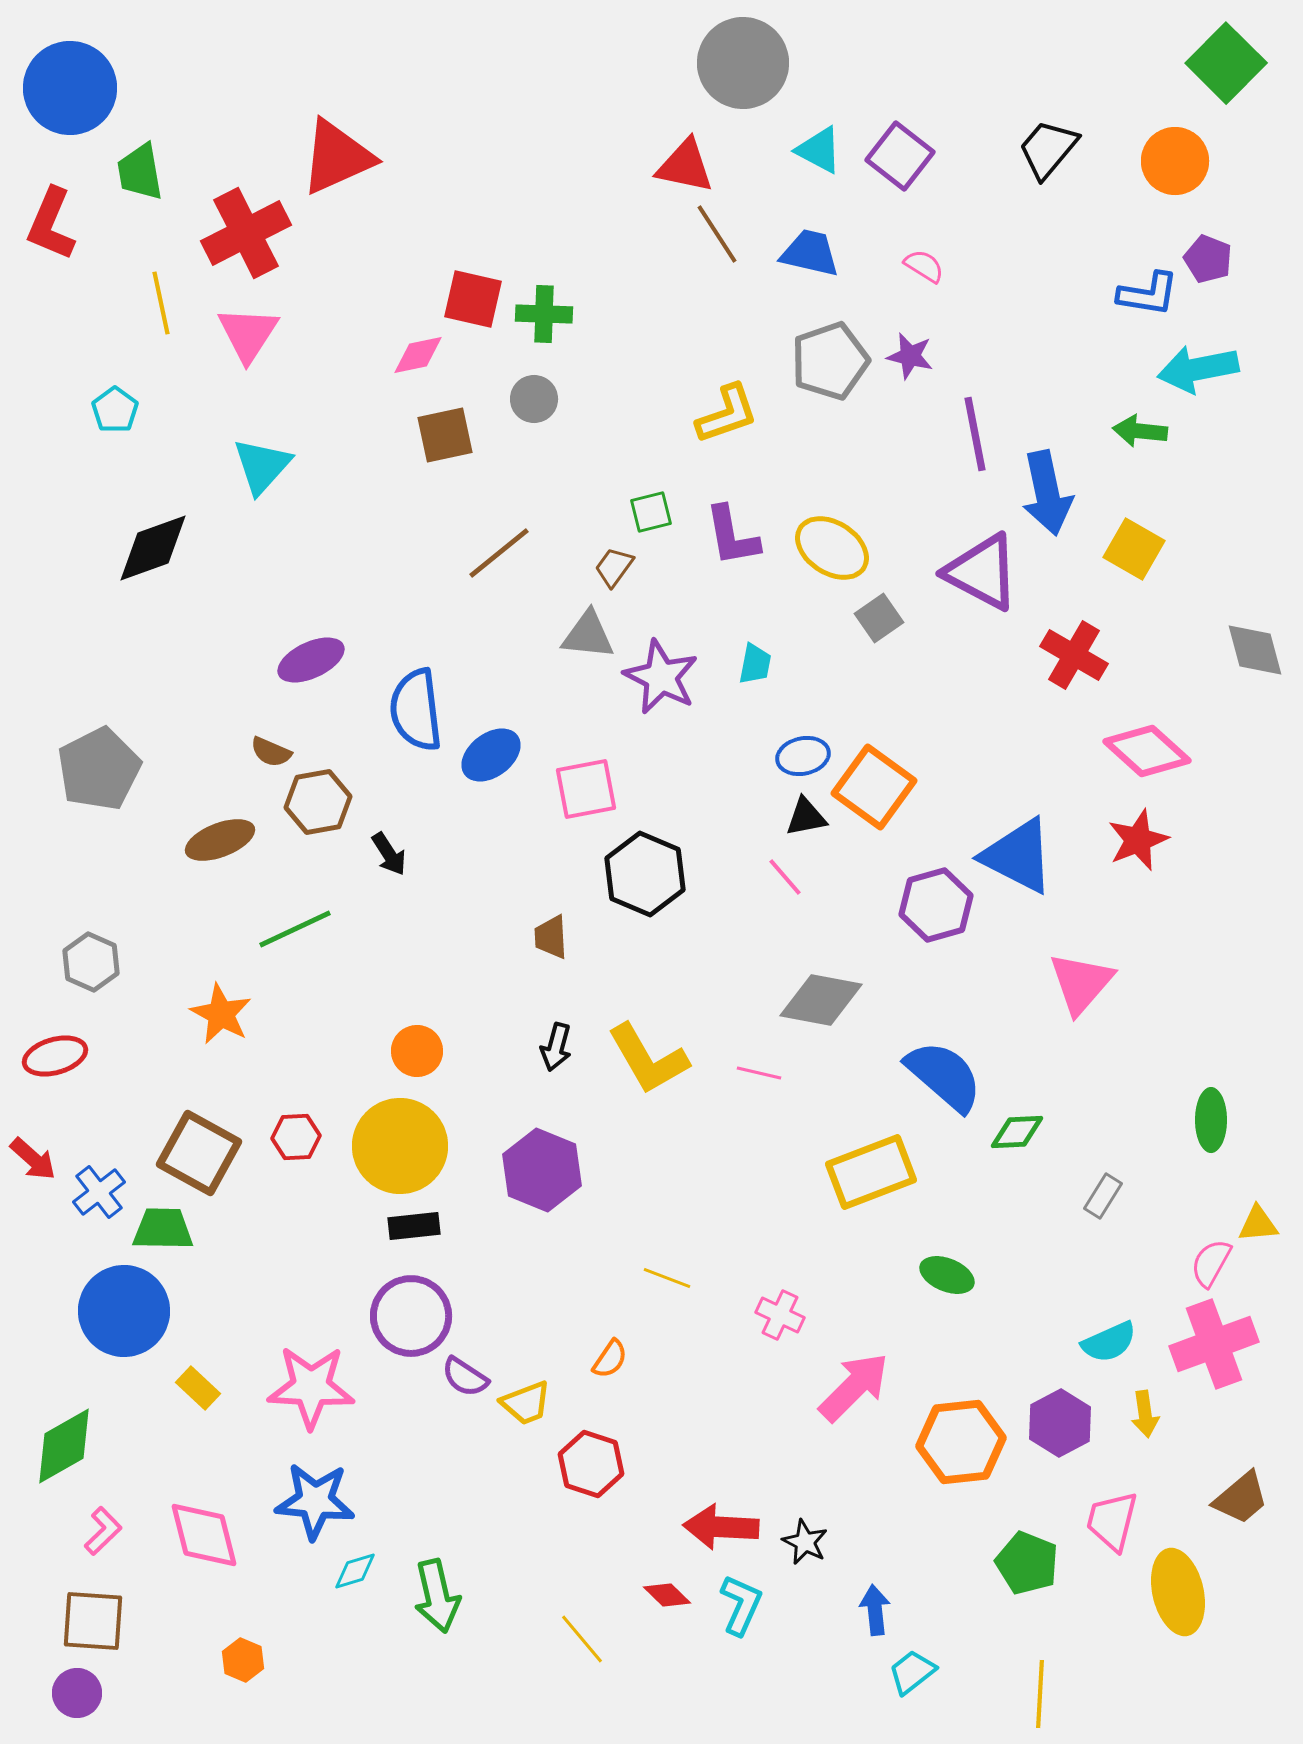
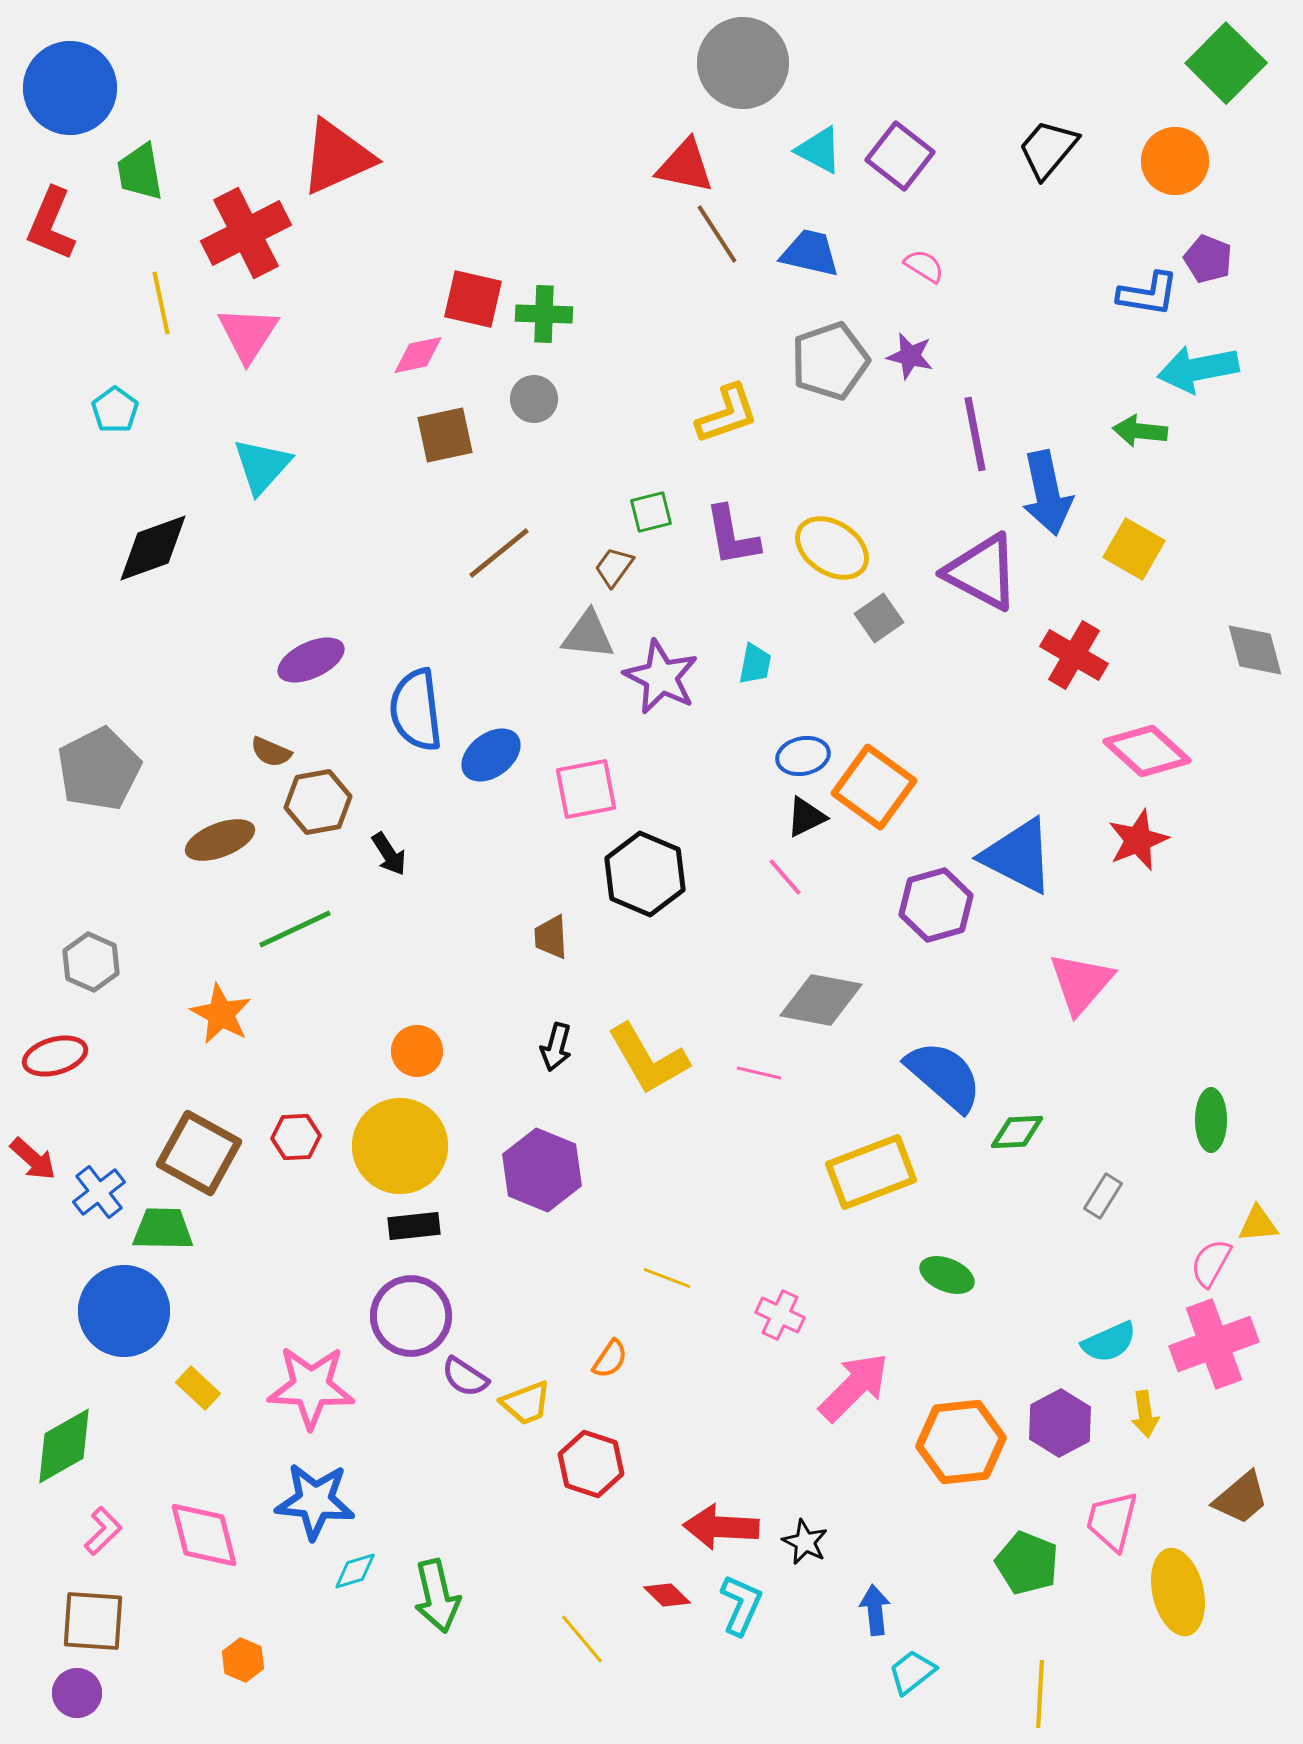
black triangle at (806, 817): rotated 15 degrees counterclockwise
